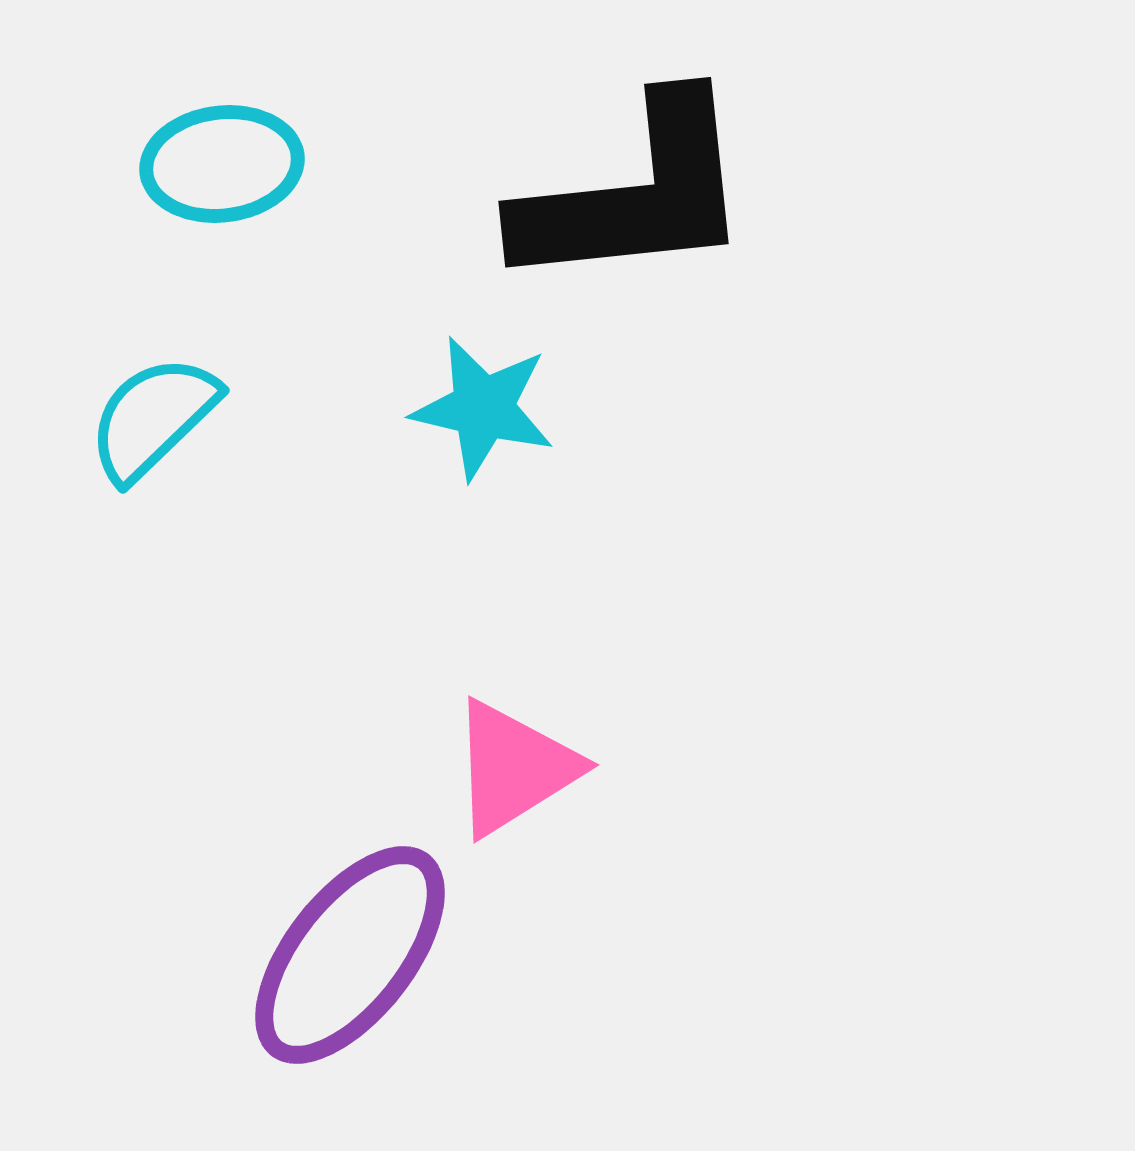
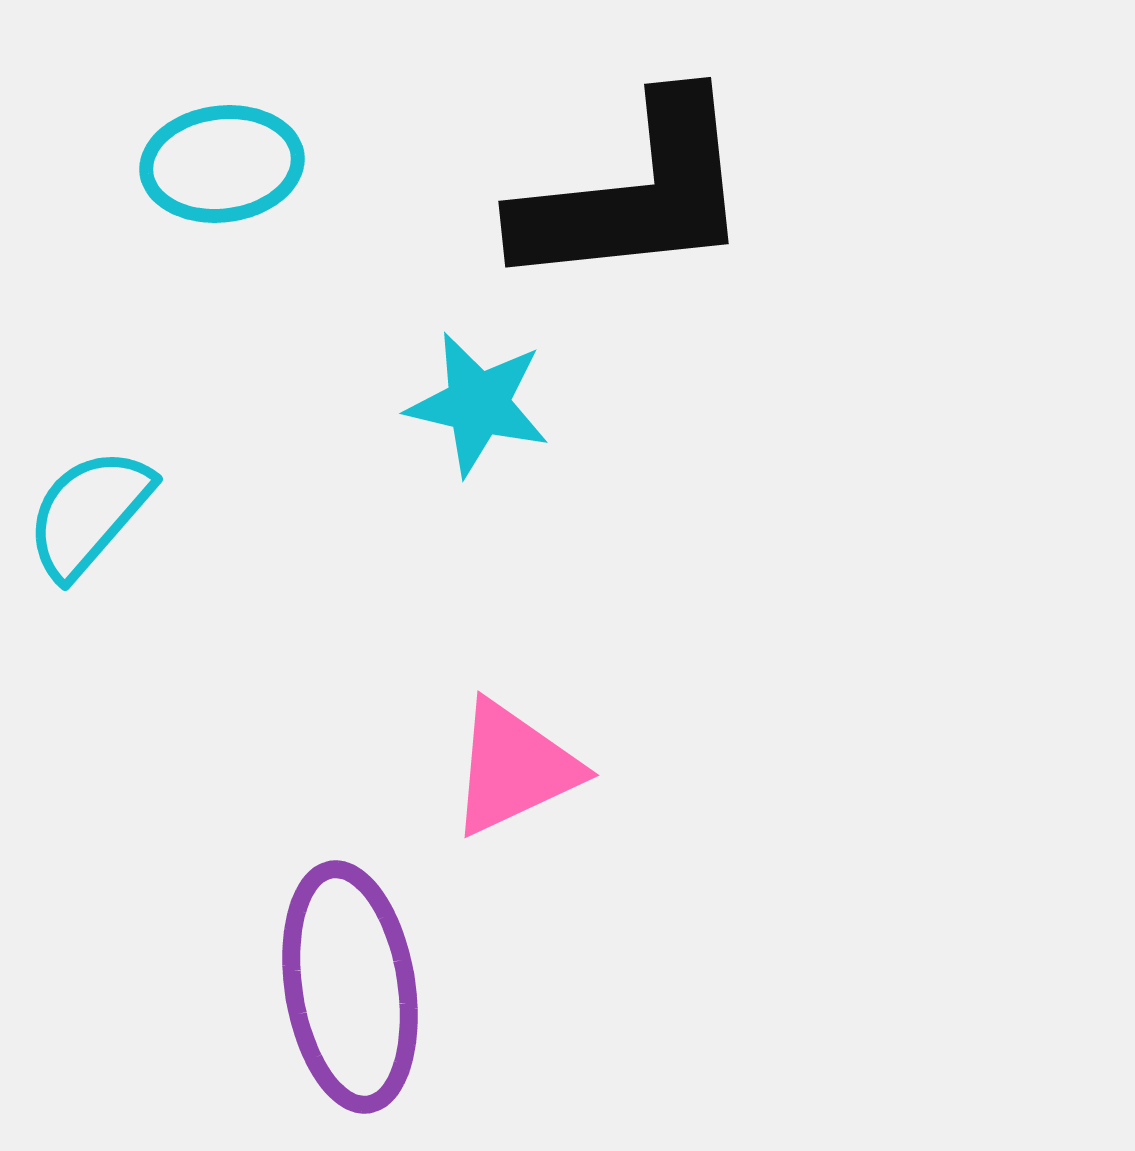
cyan star: moved 5 px left, 4 px up
cyan semicircle: moved 64 px left, 95 px down; rotated 5 degrees counterclockwise
pink triangle: rotated 7 degrees clockwise
purple ellipse: moved 32 px down; rotated 47 degrees counterclockwise
